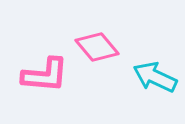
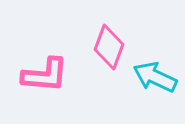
pink diamond: moved 12 px right; rotated 60 degrees clockwise
